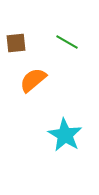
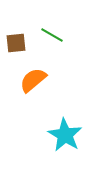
green line: moved 15 px left, 7 px up
